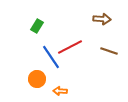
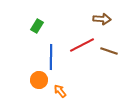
red line: moved 12 px right, 2 px up
blue line: rotated 35 degrees clockwise
orange circle: moved 2 px right, 1 px down
orange arrow: rotated 48 degrees clockwise
